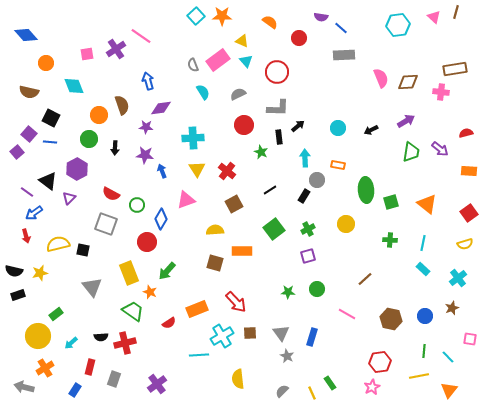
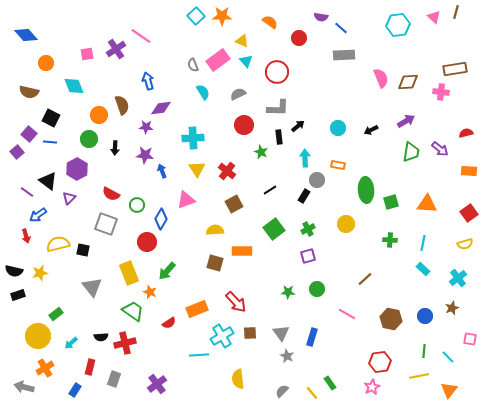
orange triangle at (427, 204): rotated 35 degrees counterclockwise
blue arrow at (34, 213): moved 4 px right, 2 px down
yellow line at (312, 393): rotated 16 degrees counterclockwise
